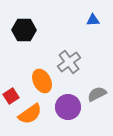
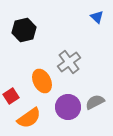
blue triangle: moved 4 px right, 3 px up; rotated 48 degrees clockwise
black hexagon: rotated 15 degrees counterclockwise
gray semicircle: moved 2 px left, 8 px down
orange semicircle: moved 1 px left, 4 px down
